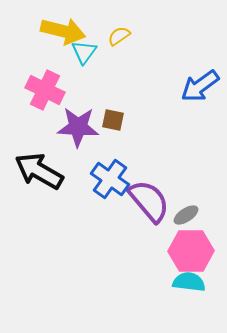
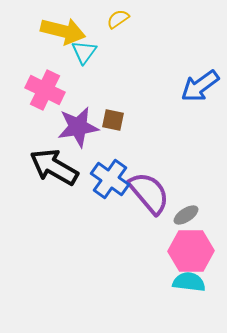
yellow semicircle: moved 1 px left, 17 px up
purple star: rotated 12 degrees counterclockwise
black arrow: moved 15 px right, 4 px up
purple semicircle: moved 8 px up
